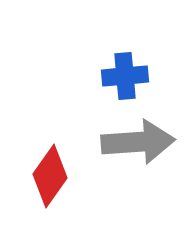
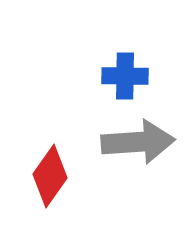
blue cross: rotated 6 degrees clockwise
